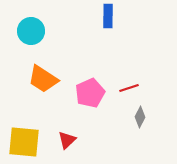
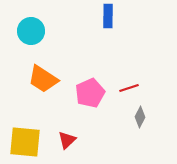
yellow square: moved 1 px right
